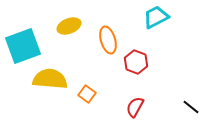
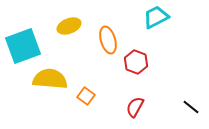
orange square: moved 1 px left, 2 px down
